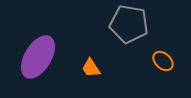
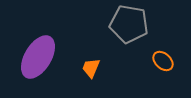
orange trapezoid: rotated 55 degrees clockwise
